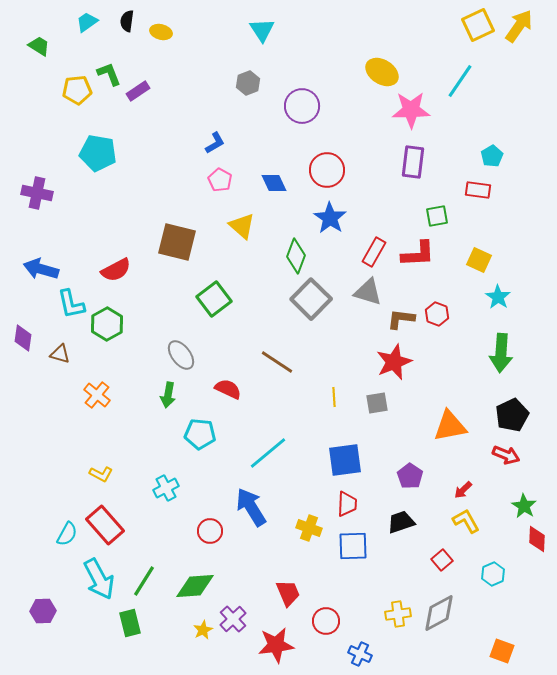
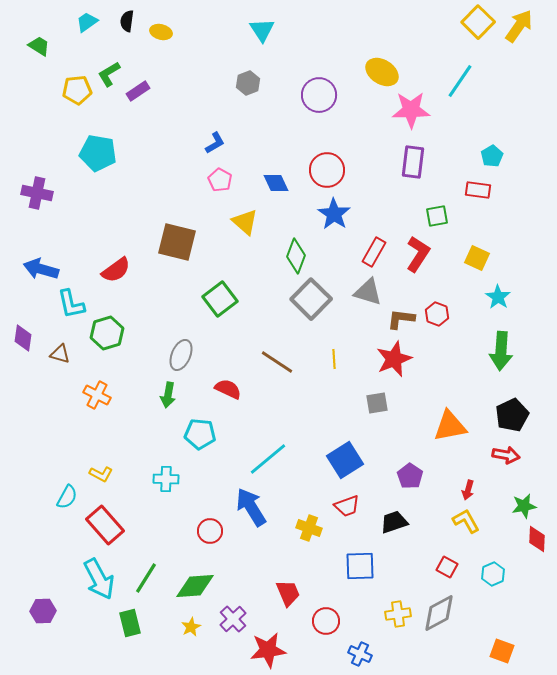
yellow square at (478, 25): moved 3 px up; rotated 20 degrees counterclockwise
green L-shape at (109, 74): rotated 100 degrees counterclockwise
purple circle at (302, 106): moved 17 px right, 11 px up
blue diamond at (274, 183): moved 2 px right
blue star at (330, 218): moved 4 px right, 4 px up
yellow triangle at (242, 226): moved 3 px right, 4 px up
red L-shape at (418, 254): rotated 54 degrees counterclockwise
yellow square at (479, 260): moved 2 px left, 2 px up
red semicircle at (116, 270): rotated 8 degrees counterclockwise
green square at (214, 299): moved 6 px right
green hexagon at (107, 324): moved 9 px down; rotated 12 degrees clockwise
green arrow at (501, 353): moved 2 px up
gray ellipse at (181, 355): rotated 60 degrees clockwise
red star at (394, 362): moved 3 px up
orange cross at (97, 395): rotated 12 degrees counterclockwise
yellow line at (334, 397): moved 38 px up
cyan line at (268, 453): moved 6 px down
red arrow at (506, 455): rotated 12 degrees counterclockwise
blue square at (345, 460): rotated 24 degrees counterclockwise
cyan cross at (166, 488): moved 9 px up; rotated 30 degrees clockwise
red arrow at (463, 490): moved 5 px right; rotated 30 degrees counterclockwise
red trapezoid at (347, 504): moved 2 px down; rotated 68 degrees clockwise
green star at (524, 506): rotated 30 degrees clockwise
black trapezoid at (401, 522): moved 7 px left
cyan semicircle at (67, 534): moved 37 px up
blue square at (353, 546): moved 7 px right, 20 px down
red square at (442, 560): moved 5 px right, 7 px down; rotated 20 degrees counterclockwise
green line at (144, 581): moved 2 px right, 3 px up
yellow star at (203, 630): moved 12 px left, 3 px up
red star at (276, 645): moved 8 px left, 5 px down
